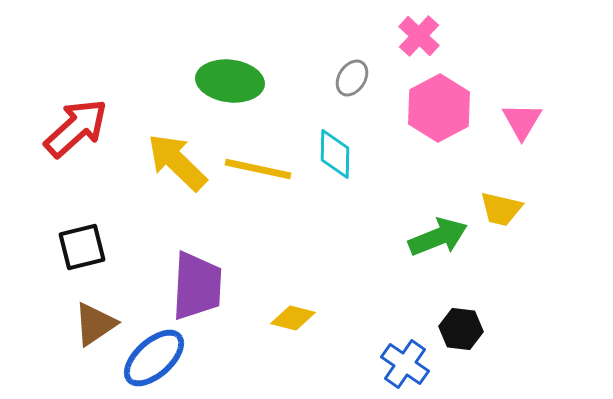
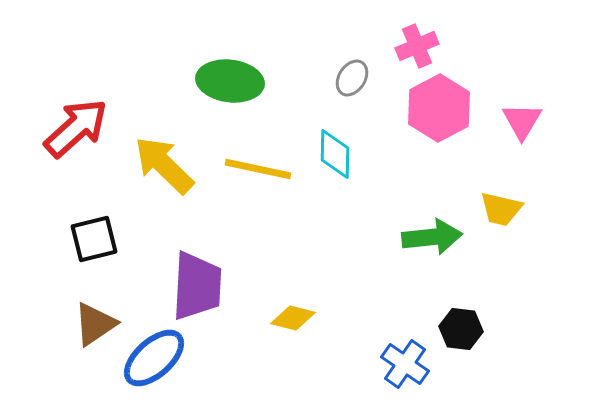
pink cross: moved 2 px left, 10 px down; rotated 24 degrees clockwise
yellow arrow: moved 13 px left, 3 px down
green arrow: moved 6 px left; rotated 16 degrees clockwise
black square: moved 12 px right, 8 px up
